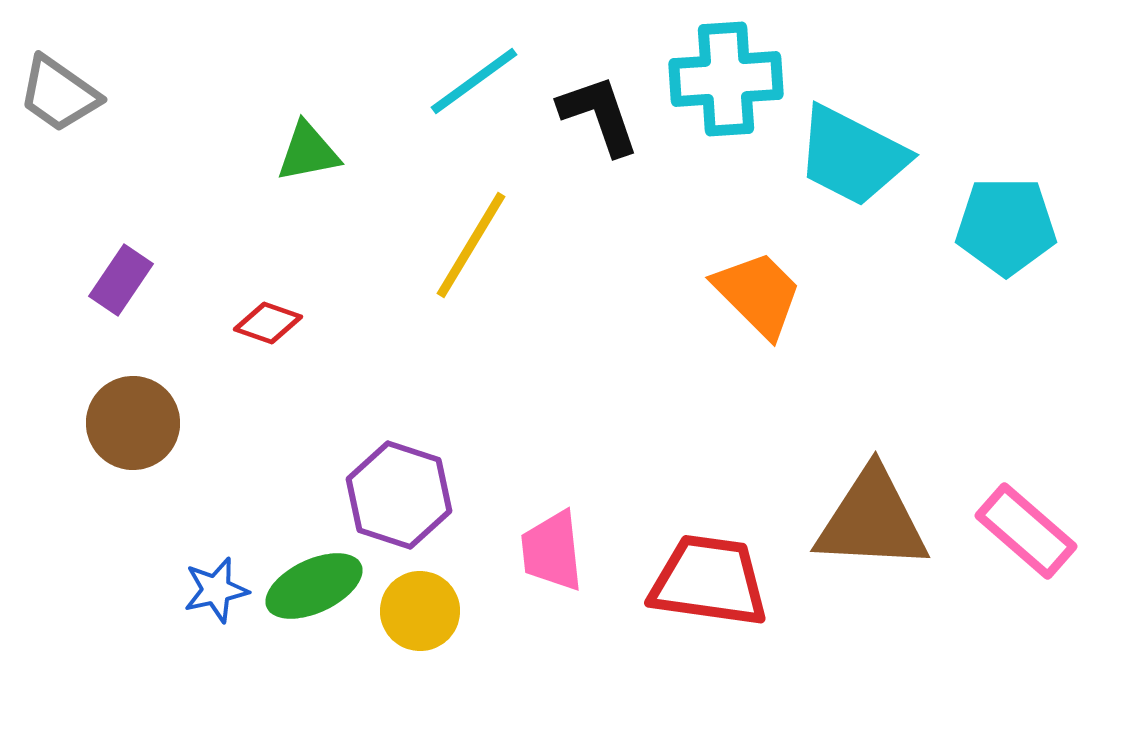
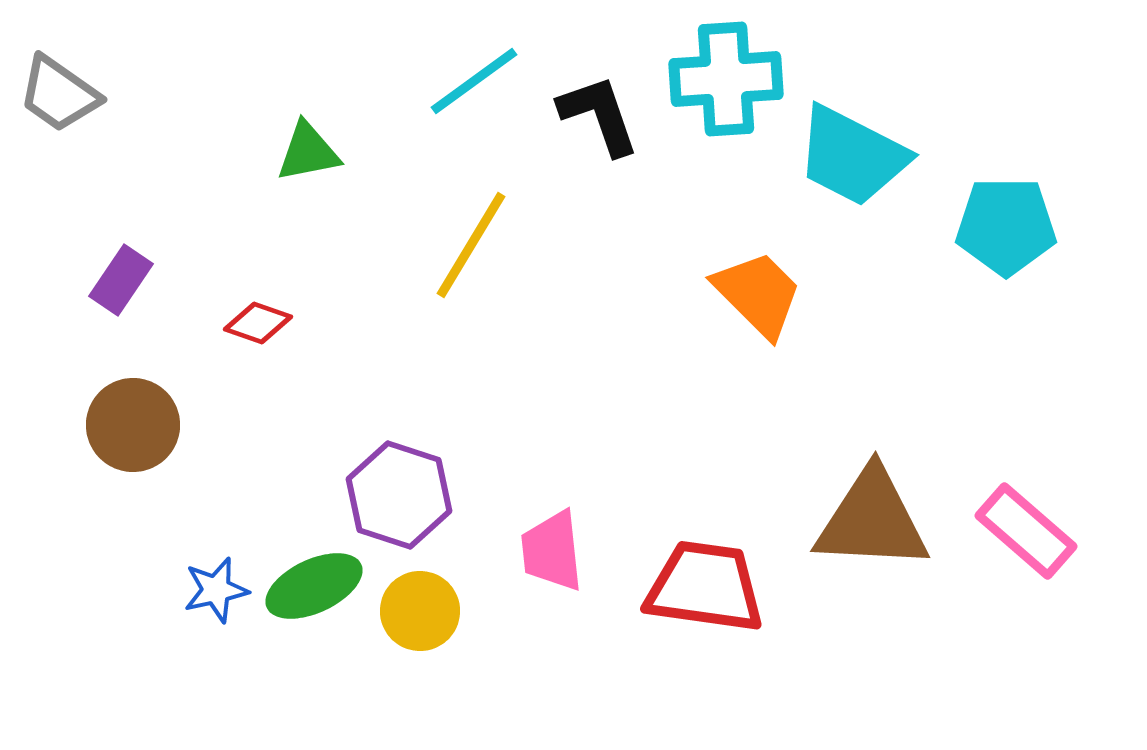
red diamond: moved 10 px left
brown circle: moved 2 px down
red trapezoid: moved 4 px left, 6 px down
